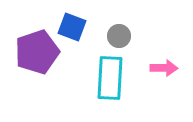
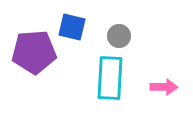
blue square: rotated 8 degrees counterclockwise
purple pentagon: moved 3 px left; rotated 15 degrees clockwise
pink arrow: moved 19 px down
